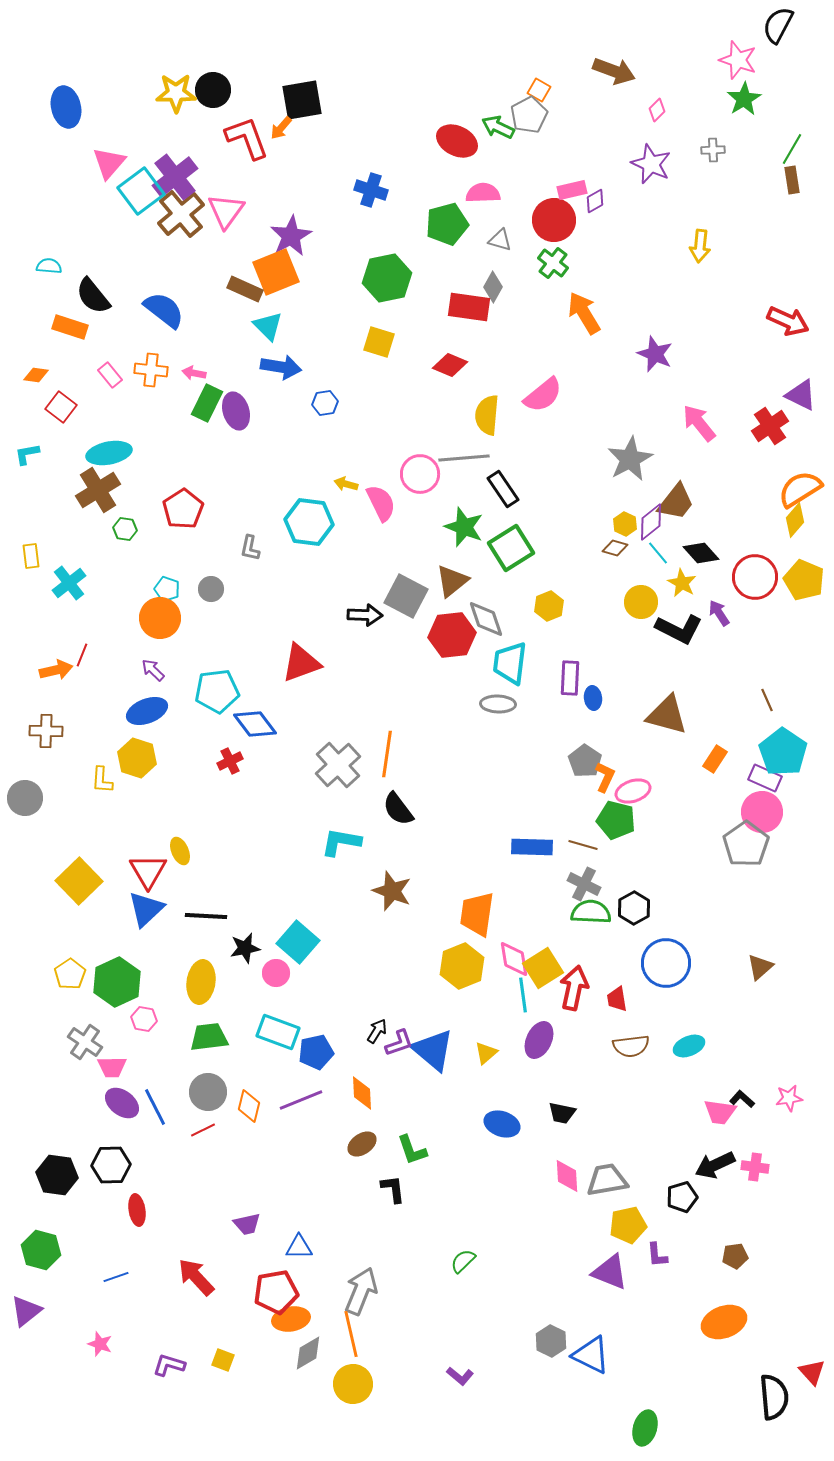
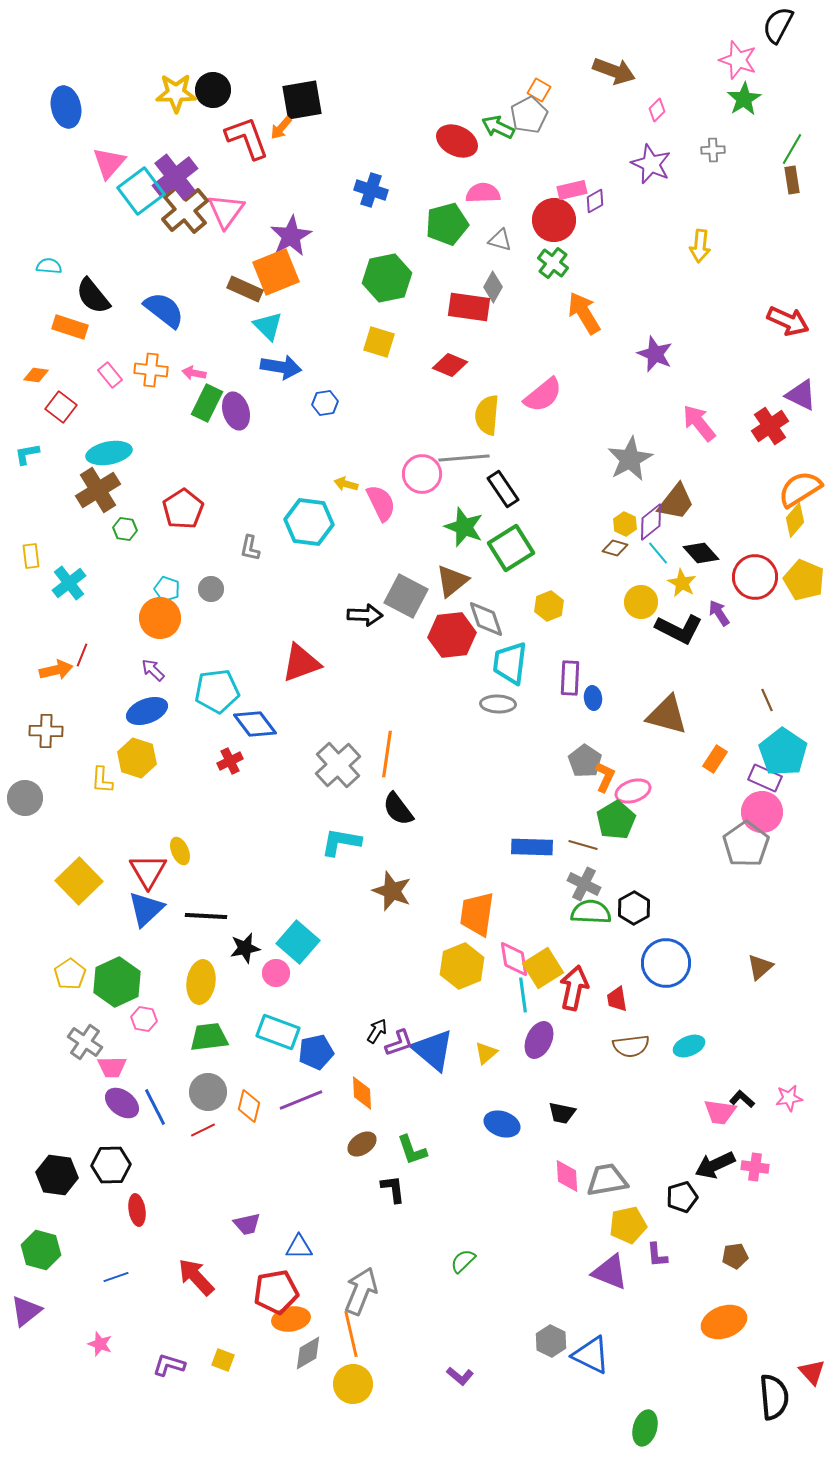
brown cross at (181, 214): moved 4 px right, 4 px up
pink circle at (420, 474): moved 2 px right
green pentagon at (616, 820): rotated 27 degrees clockwise
